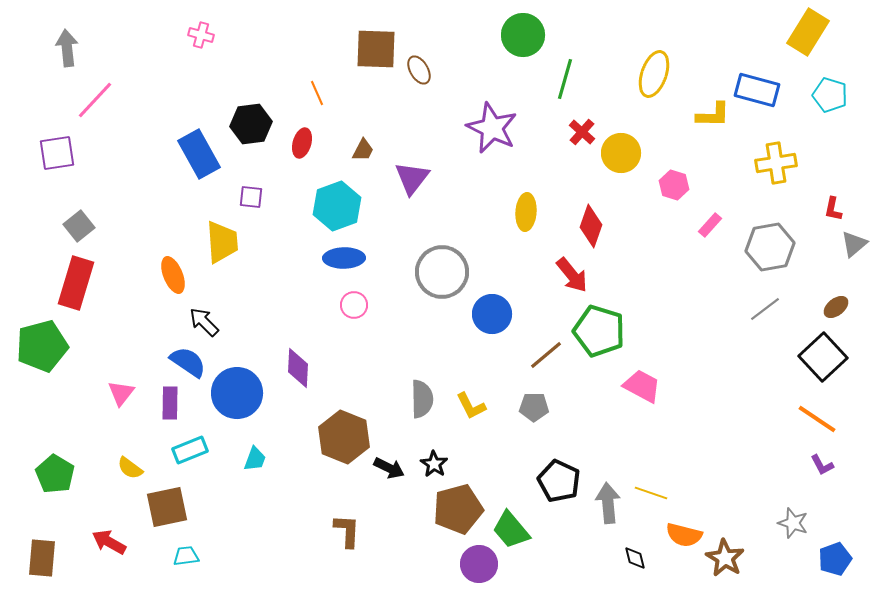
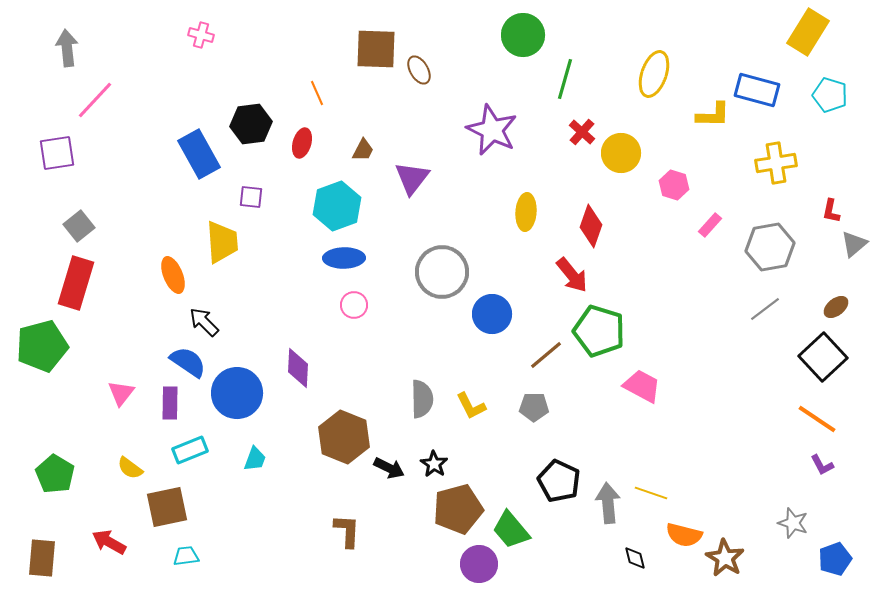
purple star at (492, 128): moved 2 px down
red L-shape at (833, 209): moved 2 px left, 2 px down
